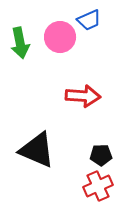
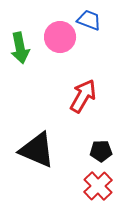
blue trapezoid: rotated 135 degrees counterclockwise
green arrow: moved 5 px down
red arrow: rotated 64 degrees counterclockwise
black pentagon: moved 4 px up
red cross: rotated 20 degrees counterclockwise
